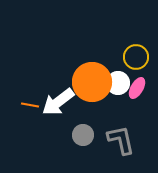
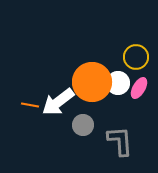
pink ellipse: moved 2 px right
gray circle: moved 10 px up
gray L-shape: moved 1 px left, 1 px down; rotated 8 degrees clockwise
